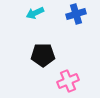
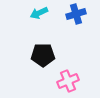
cyan arrow: moved 4 px right
